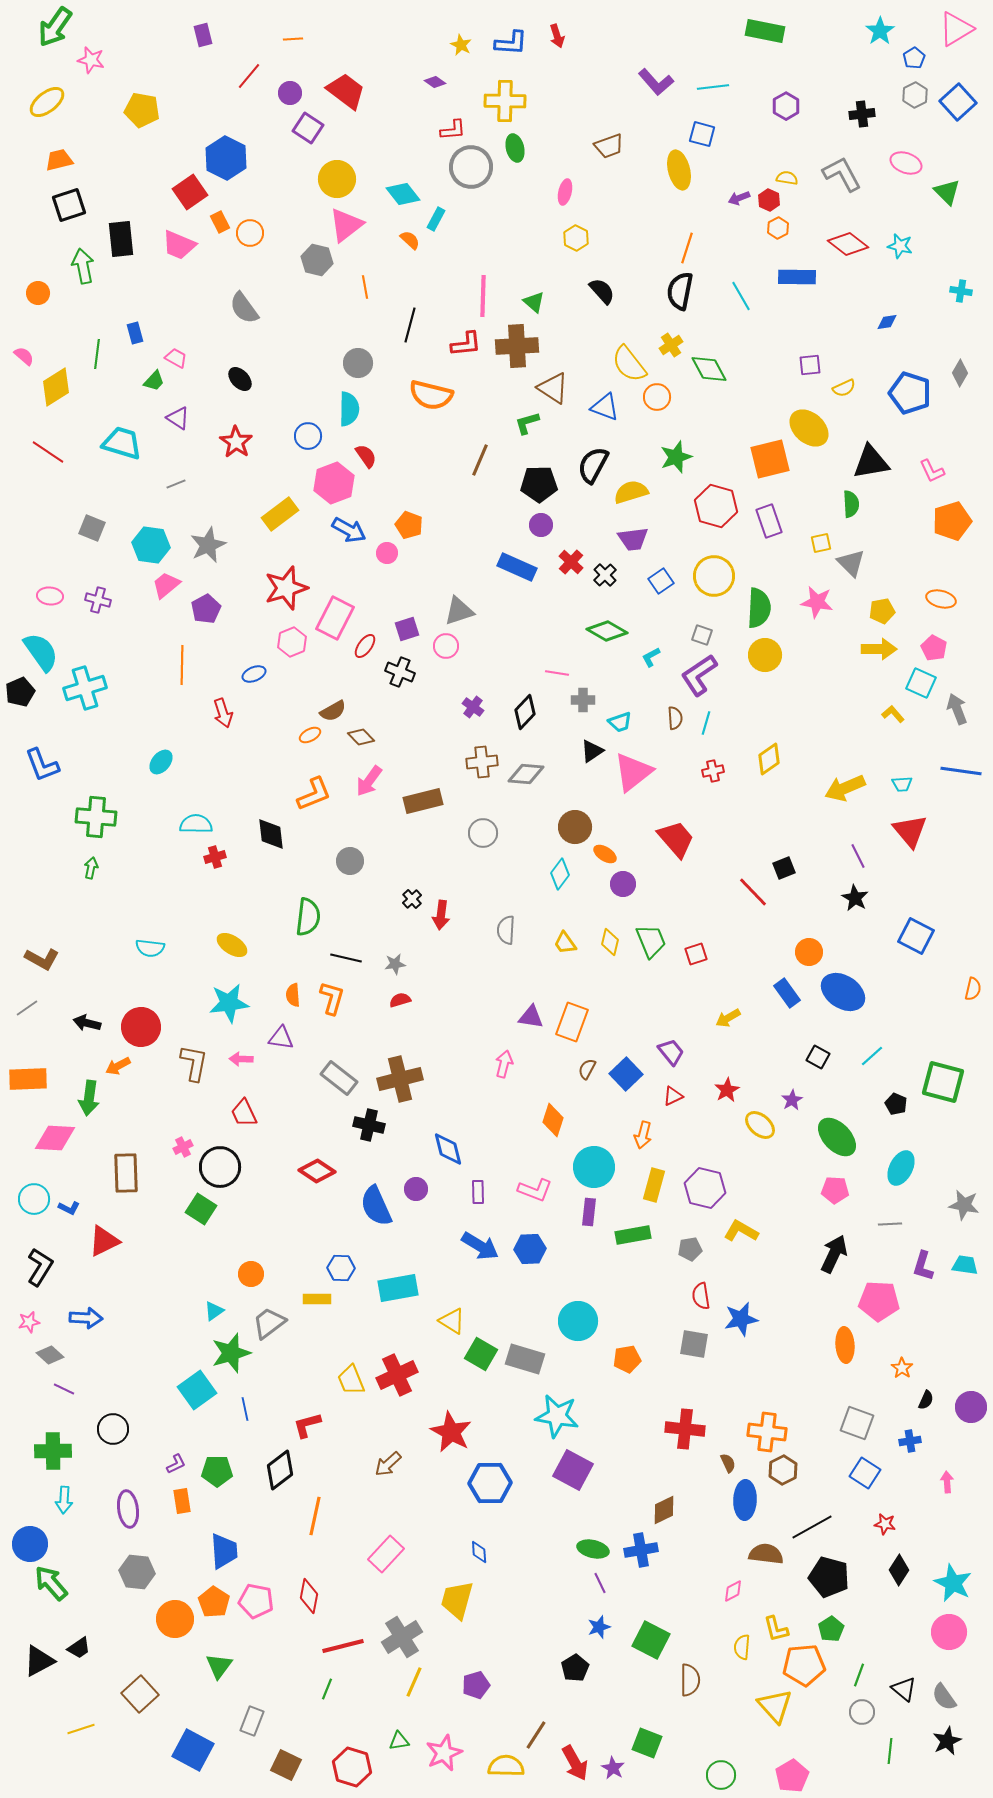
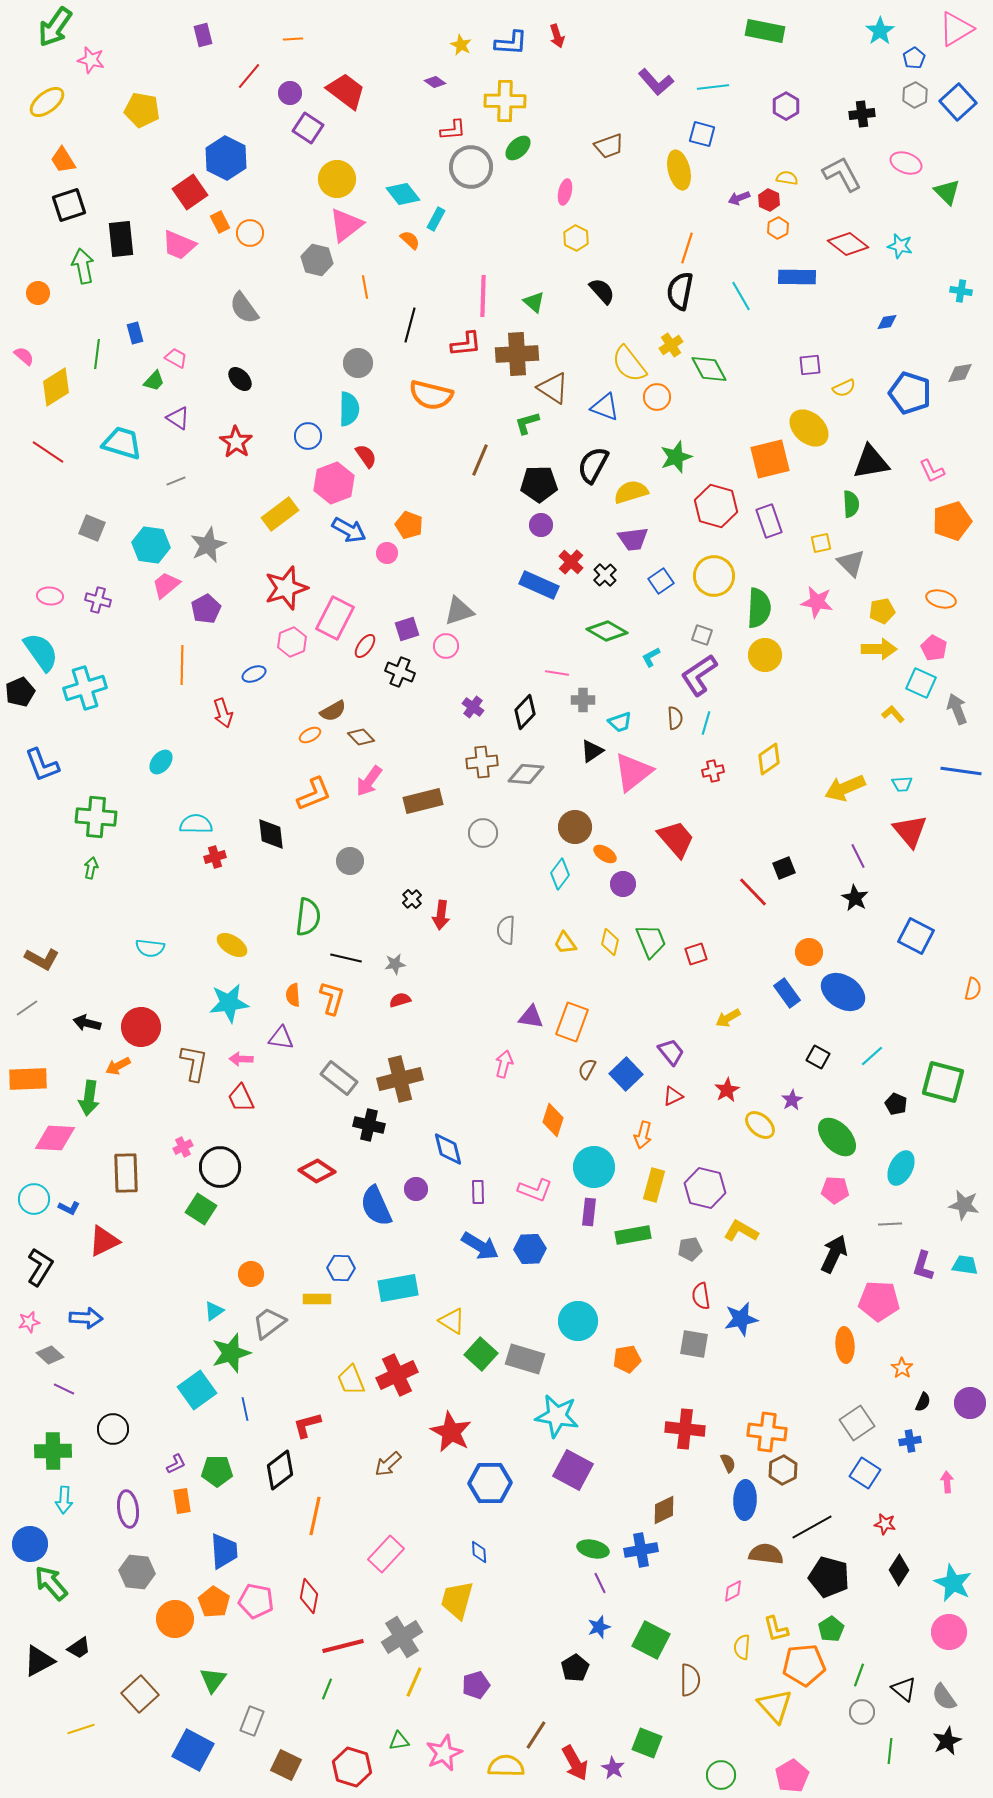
green ellipse at (515, 148): moved 3 px right; rotated 60 degrees clockwise
orange trapezoid at (59, 160): moved 4 px right; rotated 108 degrees counterclockwise
brown cross at (517, 346): moved 8 px down
gray diamond at (960, 373): rotated 52 degrees clockwise
gray line at (176, 484): moved 3 px up
blue rectangle at (517, 567): moved 22 px right, 18 px down
red trapezoid at (244, 1113): moved 3 px left, 15 px up
green square at (481, 1354): rotated 12 degrees clockwise
black semicircle at (926, 1400): moved 3 px left, 2 px down
purple circle at (971, 1407): moved 1 px left, 4 px up
gray square at (857, 1423): rotated 36 degrees clockwise
green triangle at (219, 1666): moved 6 px left, 14 px down
